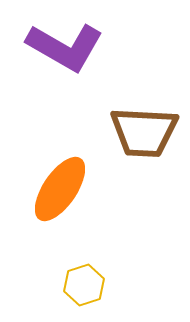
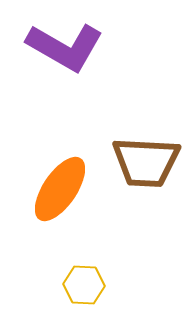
brown trapezoid: moved 2 px right, 30 px down
yellow hexagon: rotated 21 degrees clockwise
